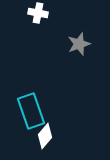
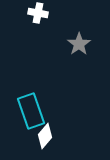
gray star: rotated 15 degrees counterclockwise
